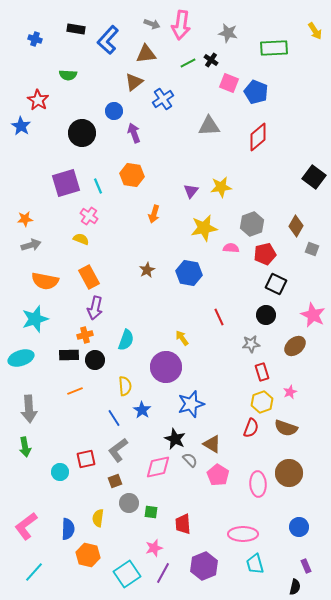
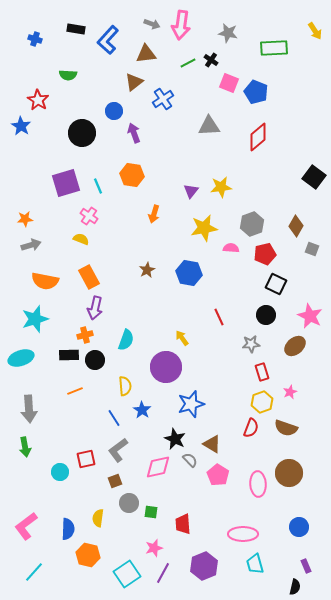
pink star at (313, 315): moved 3 px left, 1 px down
